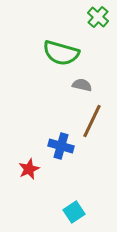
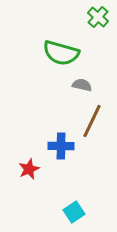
blue cross: rotated 15 degrees counterclockwise
